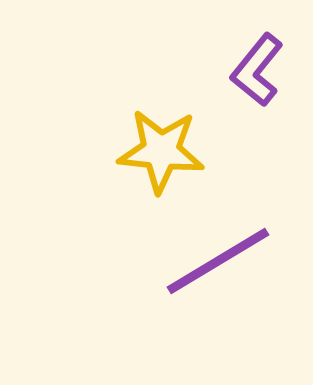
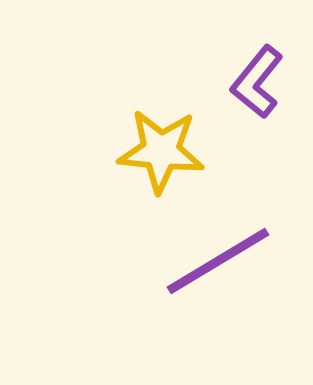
purple L-shape: moved 12 px down
